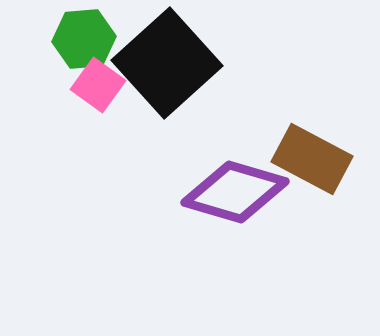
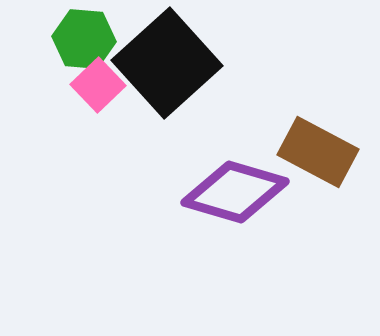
green hexagon: rotated 10 degrees clockwise
pink square: rotated 10 degrees clockwise
brown rectangle: moved 6 px right, 7 px up
